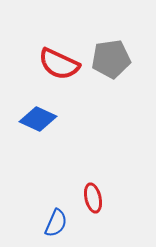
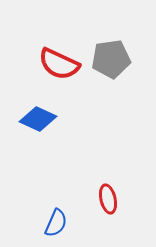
red ellipse: moved 15 px right, 1 px down
